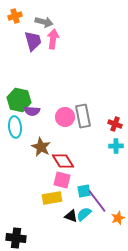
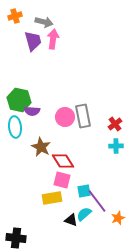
red cross: rotated 32 degrees clockwise
black triangle: moved 4 px down
